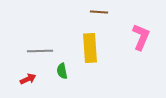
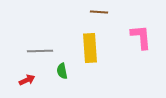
pink L-shape: rotated 28 degrees counterclockwise
red arrow: moved 1 px left, 1 px down
